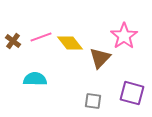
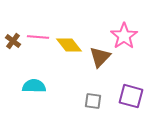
pink line: moved 3 px left; rotated 25 degrees clockwise
yellow diamond: moved 1 px left, 2 px down
brown triangle: moved 1 px up
cyan semicircle: moved 1 px left, 7 px down
purple square: moved 1 px left, 3 px down
